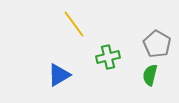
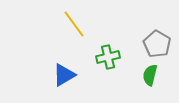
blue triangle: moved 5 px right
